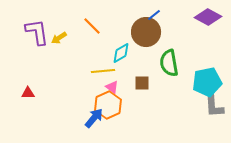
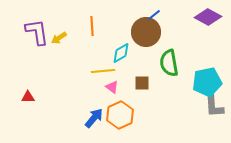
orange line: rotated 42 degrees clockwise
red triangle: moved 4 px down
orange hexagon: moved 12 px right, 10 px down
